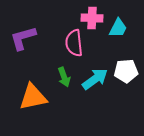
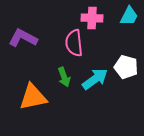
cyan trapezoid: moved 11 px right, 12 px up
purple L-shape: rotated 44 degrees clockwise
white pentagon: moved 4 px up; rotated 20 degrees clockwise
